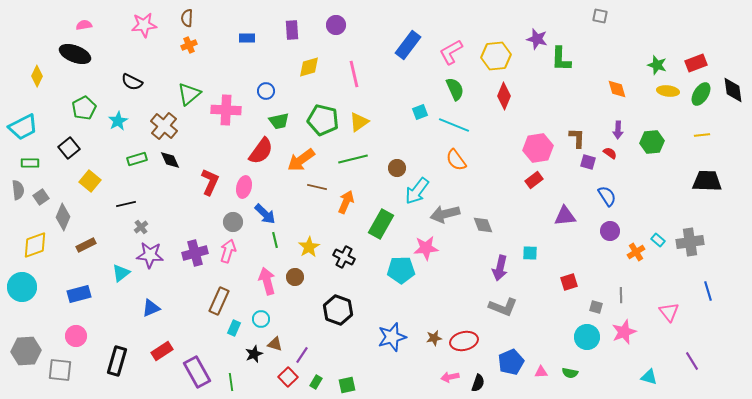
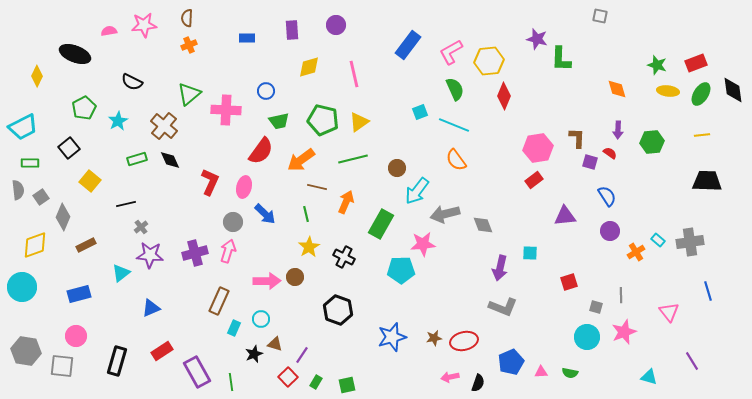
pink semicircle at (84, 25): moved 25 px right, 6 px down
yellow hexagon at (496, 56): moved 7 px left, 5 px down
purple square at (588, 162): moved 2 px right
green line at (275, 240): moved 31 px right, 26 px up
pink star at (426, 248): moved 3 px left, 4 px up
pink arrow at (267, 281): rotated 104 degrees clockwise
gray hexagon at (26, 351): rotated 12 degrees clockwise
gray square at (60, 370): moved 2 px right, 4 px up
